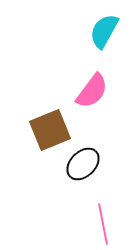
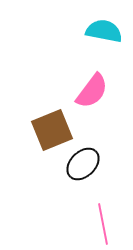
cyan semicircle: rotated 72 degrees clockwise
brown square: moved 2 px right
